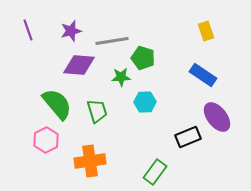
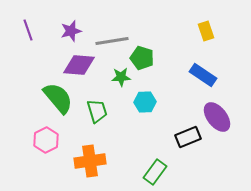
green pentagon: moved 1 px left
green semicircle: moved 1 px right, 6 px up
